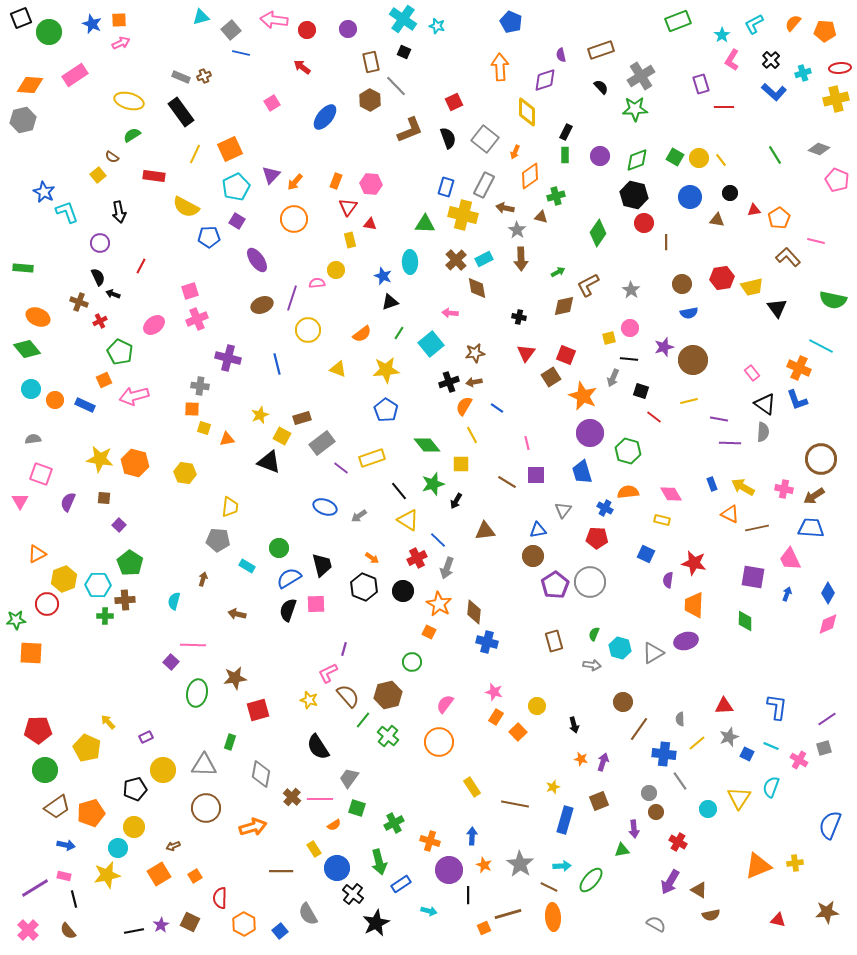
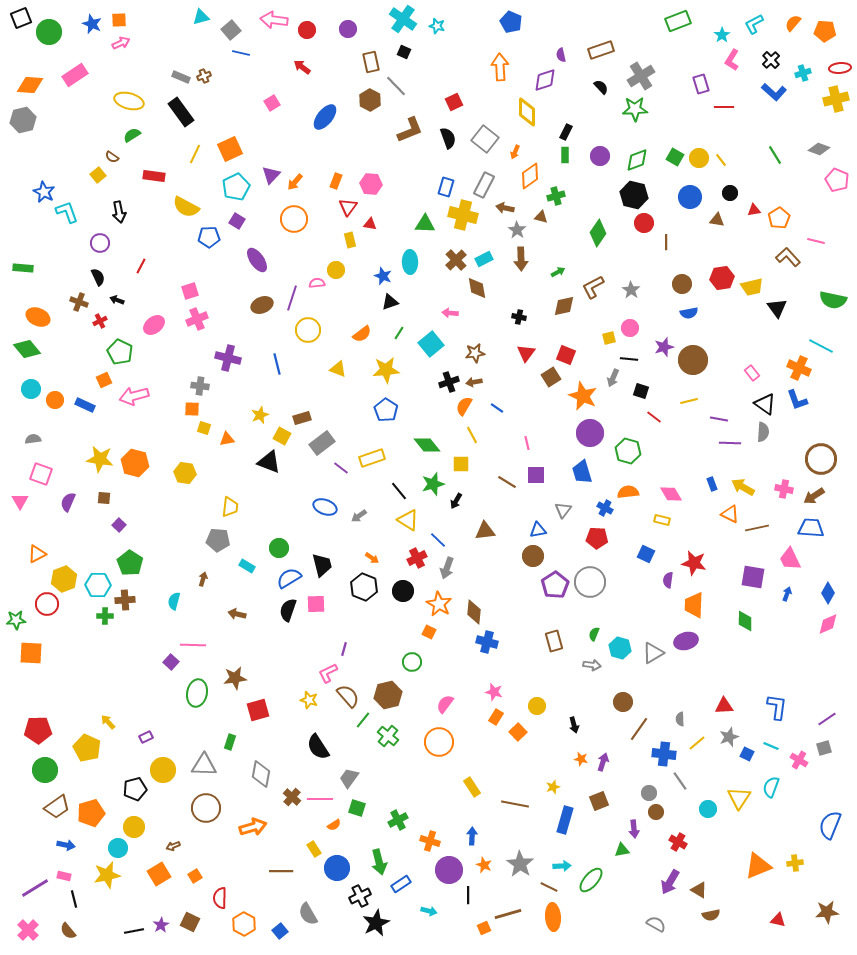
brown L-shape at (588, 285): moved 5 px right, 2 px down
black arrow at (113, 294): moved 4 px right, 6 px down
green cross at (394, 823): moved 4 px right, 3 px up
black cross at (353, 894): moved 7 px right, 2 px down; rotated 25 degrees clockwise
